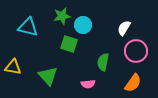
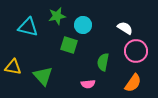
green star: moved 5 px left
white semicircle: moved 1 px right; rotated 91 degrees clockwise
green square: moved 1 px down
green triangle: moved 5 px left
